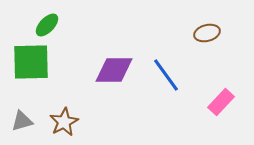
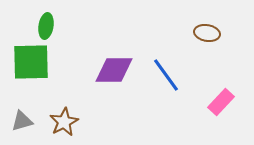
green ellipse: moved 1 px left, 1 px down; rotated 35 degrees counterclockwise
brown ellipse: rotated 25 degrees clockwise
